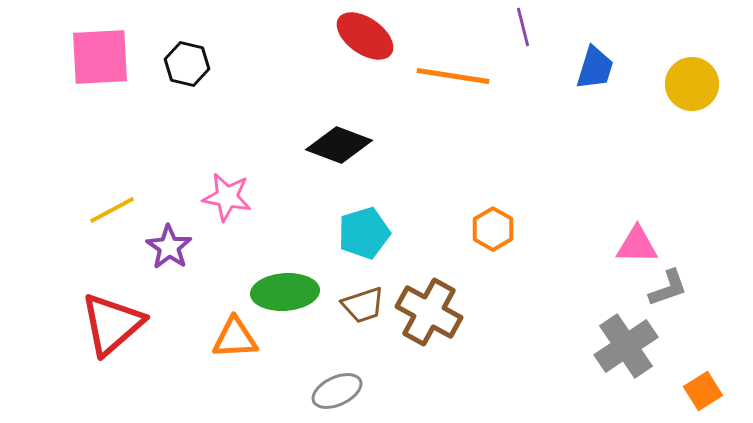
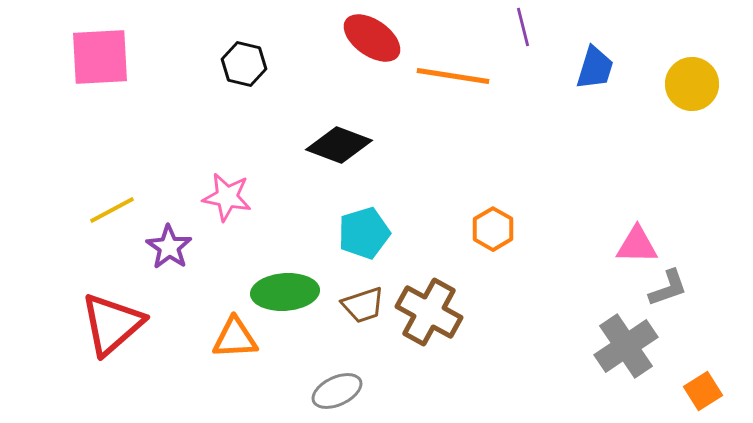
red ellipse: moved 7 px right, 2 px down
black hexagon: moved 57 px right
